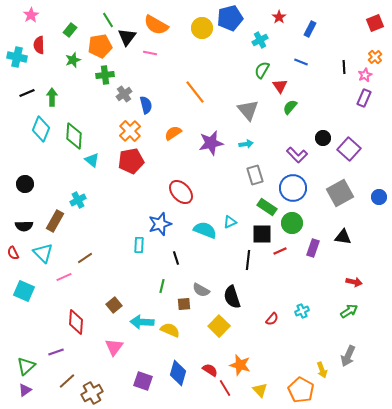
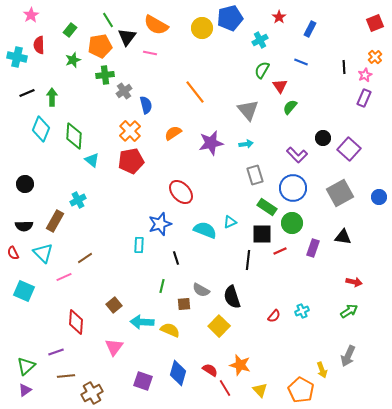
gray cross at (124, 94): moved 3 px up
red semicircle at (272, 319): moved 2 px right, 3 px up
brown line at (67, 381): moved 1 px left, 5 px up; rotated 36 degrees clockwise
